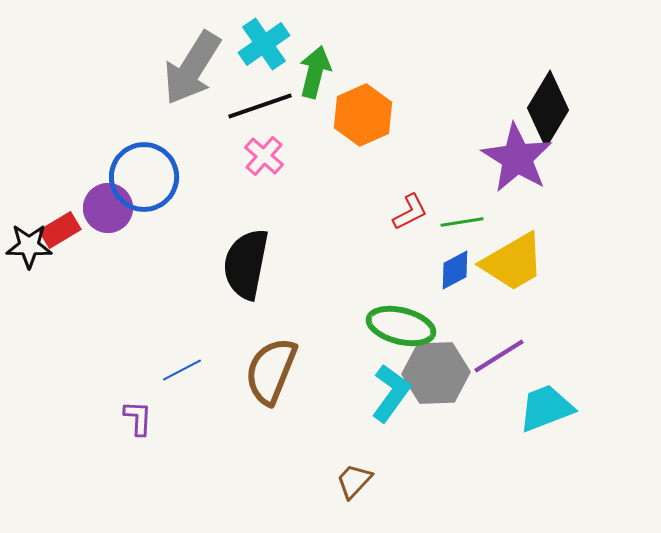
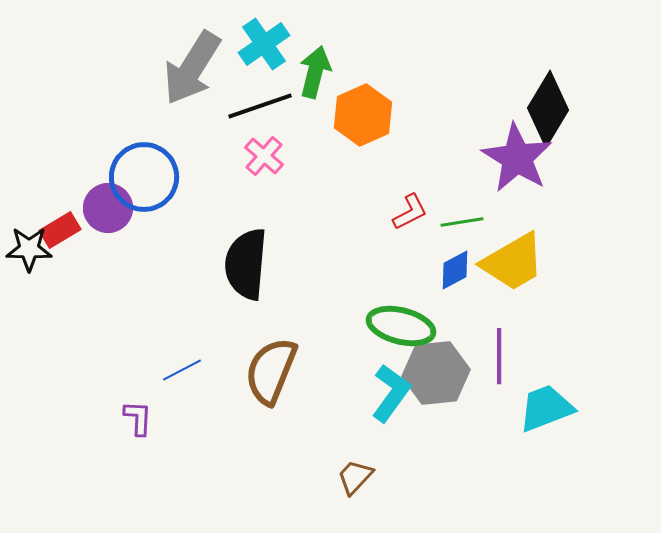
black star: moved 3 px down
black semicircle: rotated 6 degrees counterclockwise
purple line: rotated 58 degrees counterclockwise
gray hexagon: rotated 4 degrees counterclockwise
brown trapezoid: moved 1 px right, 4 px up
